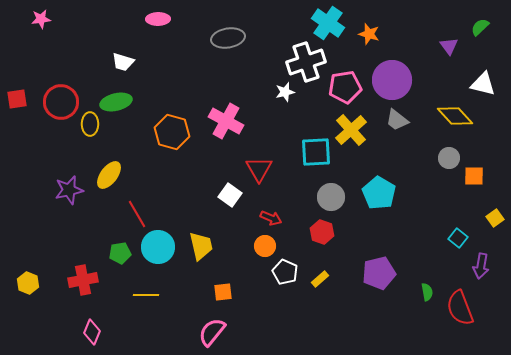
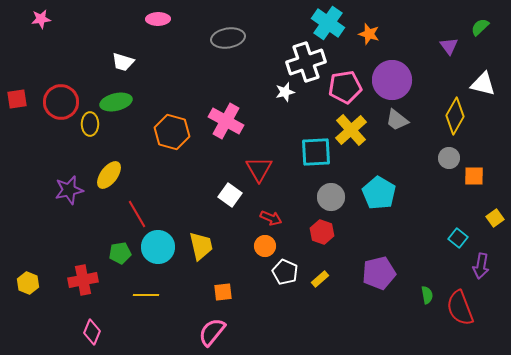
yellow diamond at (455, 116): rotated 72 degrees clockwise
green semicircle at (427, 292): moved 3 px down
